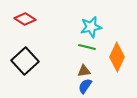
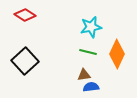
red diamond: moved 4 px up
green line: moved 1 px right, 5 px down
orange diamond: moved 3 px up
brown triangle: moved 4 px down
blue semicircle: moved 6 px right, 1 px down; rotated 49 degrees clockwise
